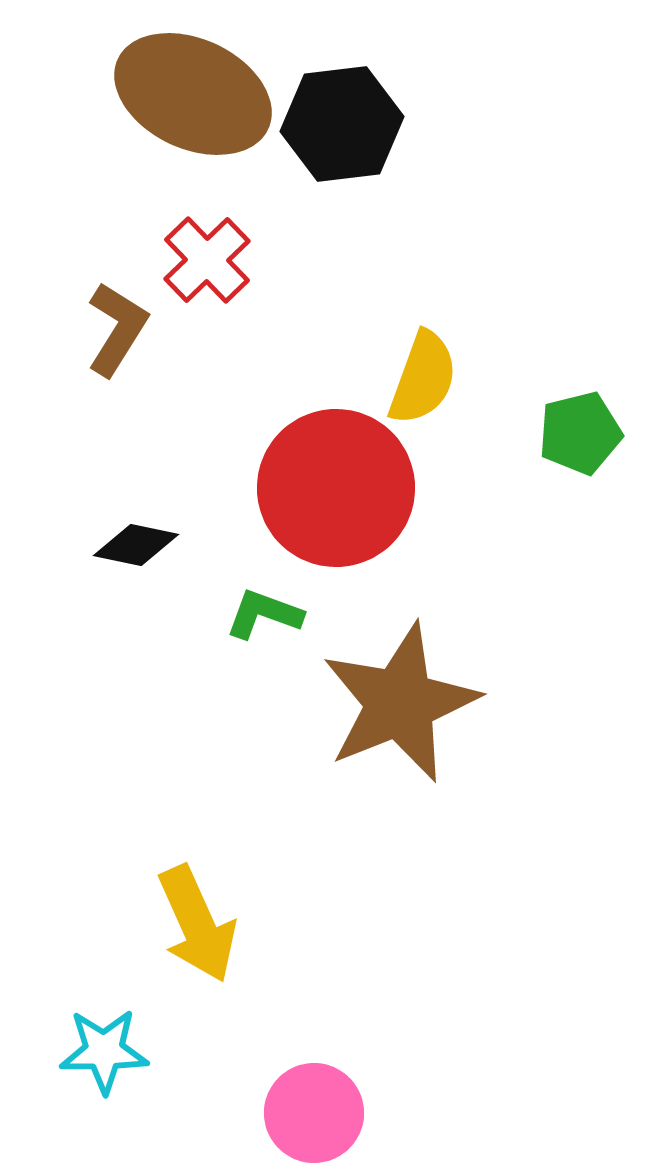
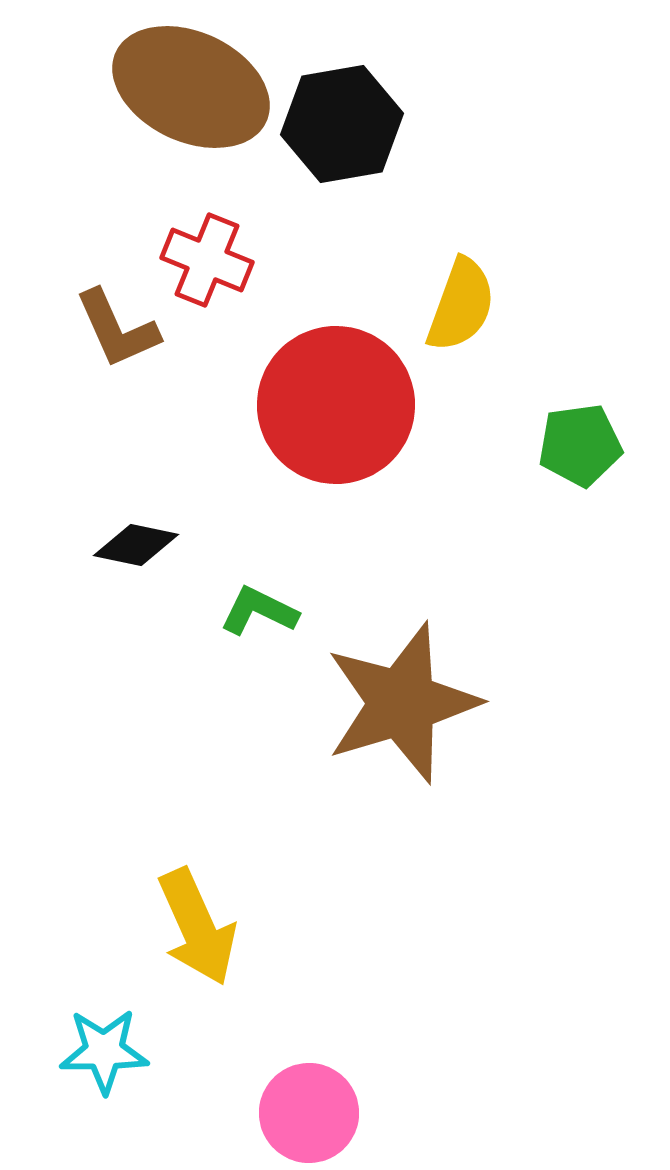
brown ellipse: moved 2 px left, 7 px up
black hexagon: rotated 3 degrees counterclockwise
red cross: rotated 24 degrees counterclockwise
brown L-shape: rotated 124 degrees clockwise
yellow semicircle: moved 38 px right, 73 px up
green pentagon: moved 12 px down; rotated 6 degrees clockwise
red circle: moved 83 px up
green L-shape: moved 5 px left, 3 px up; rotated 6 degrees clockwise
brown star: moved 2 px right; rotated 5 degrees clockwise
yellow arrow: moved 3 px down
pink circle: moved 5 px left
